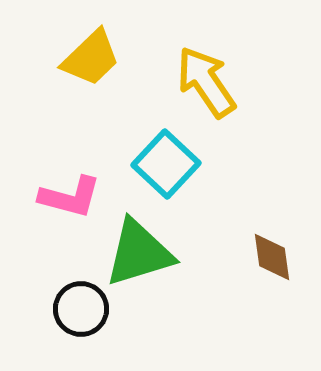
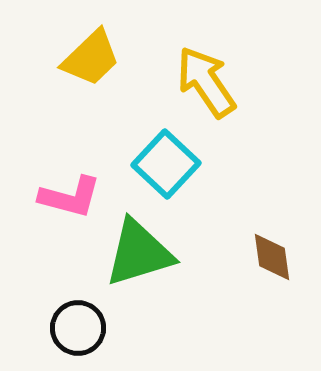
black circle: moved 3 px left, 19 px down
